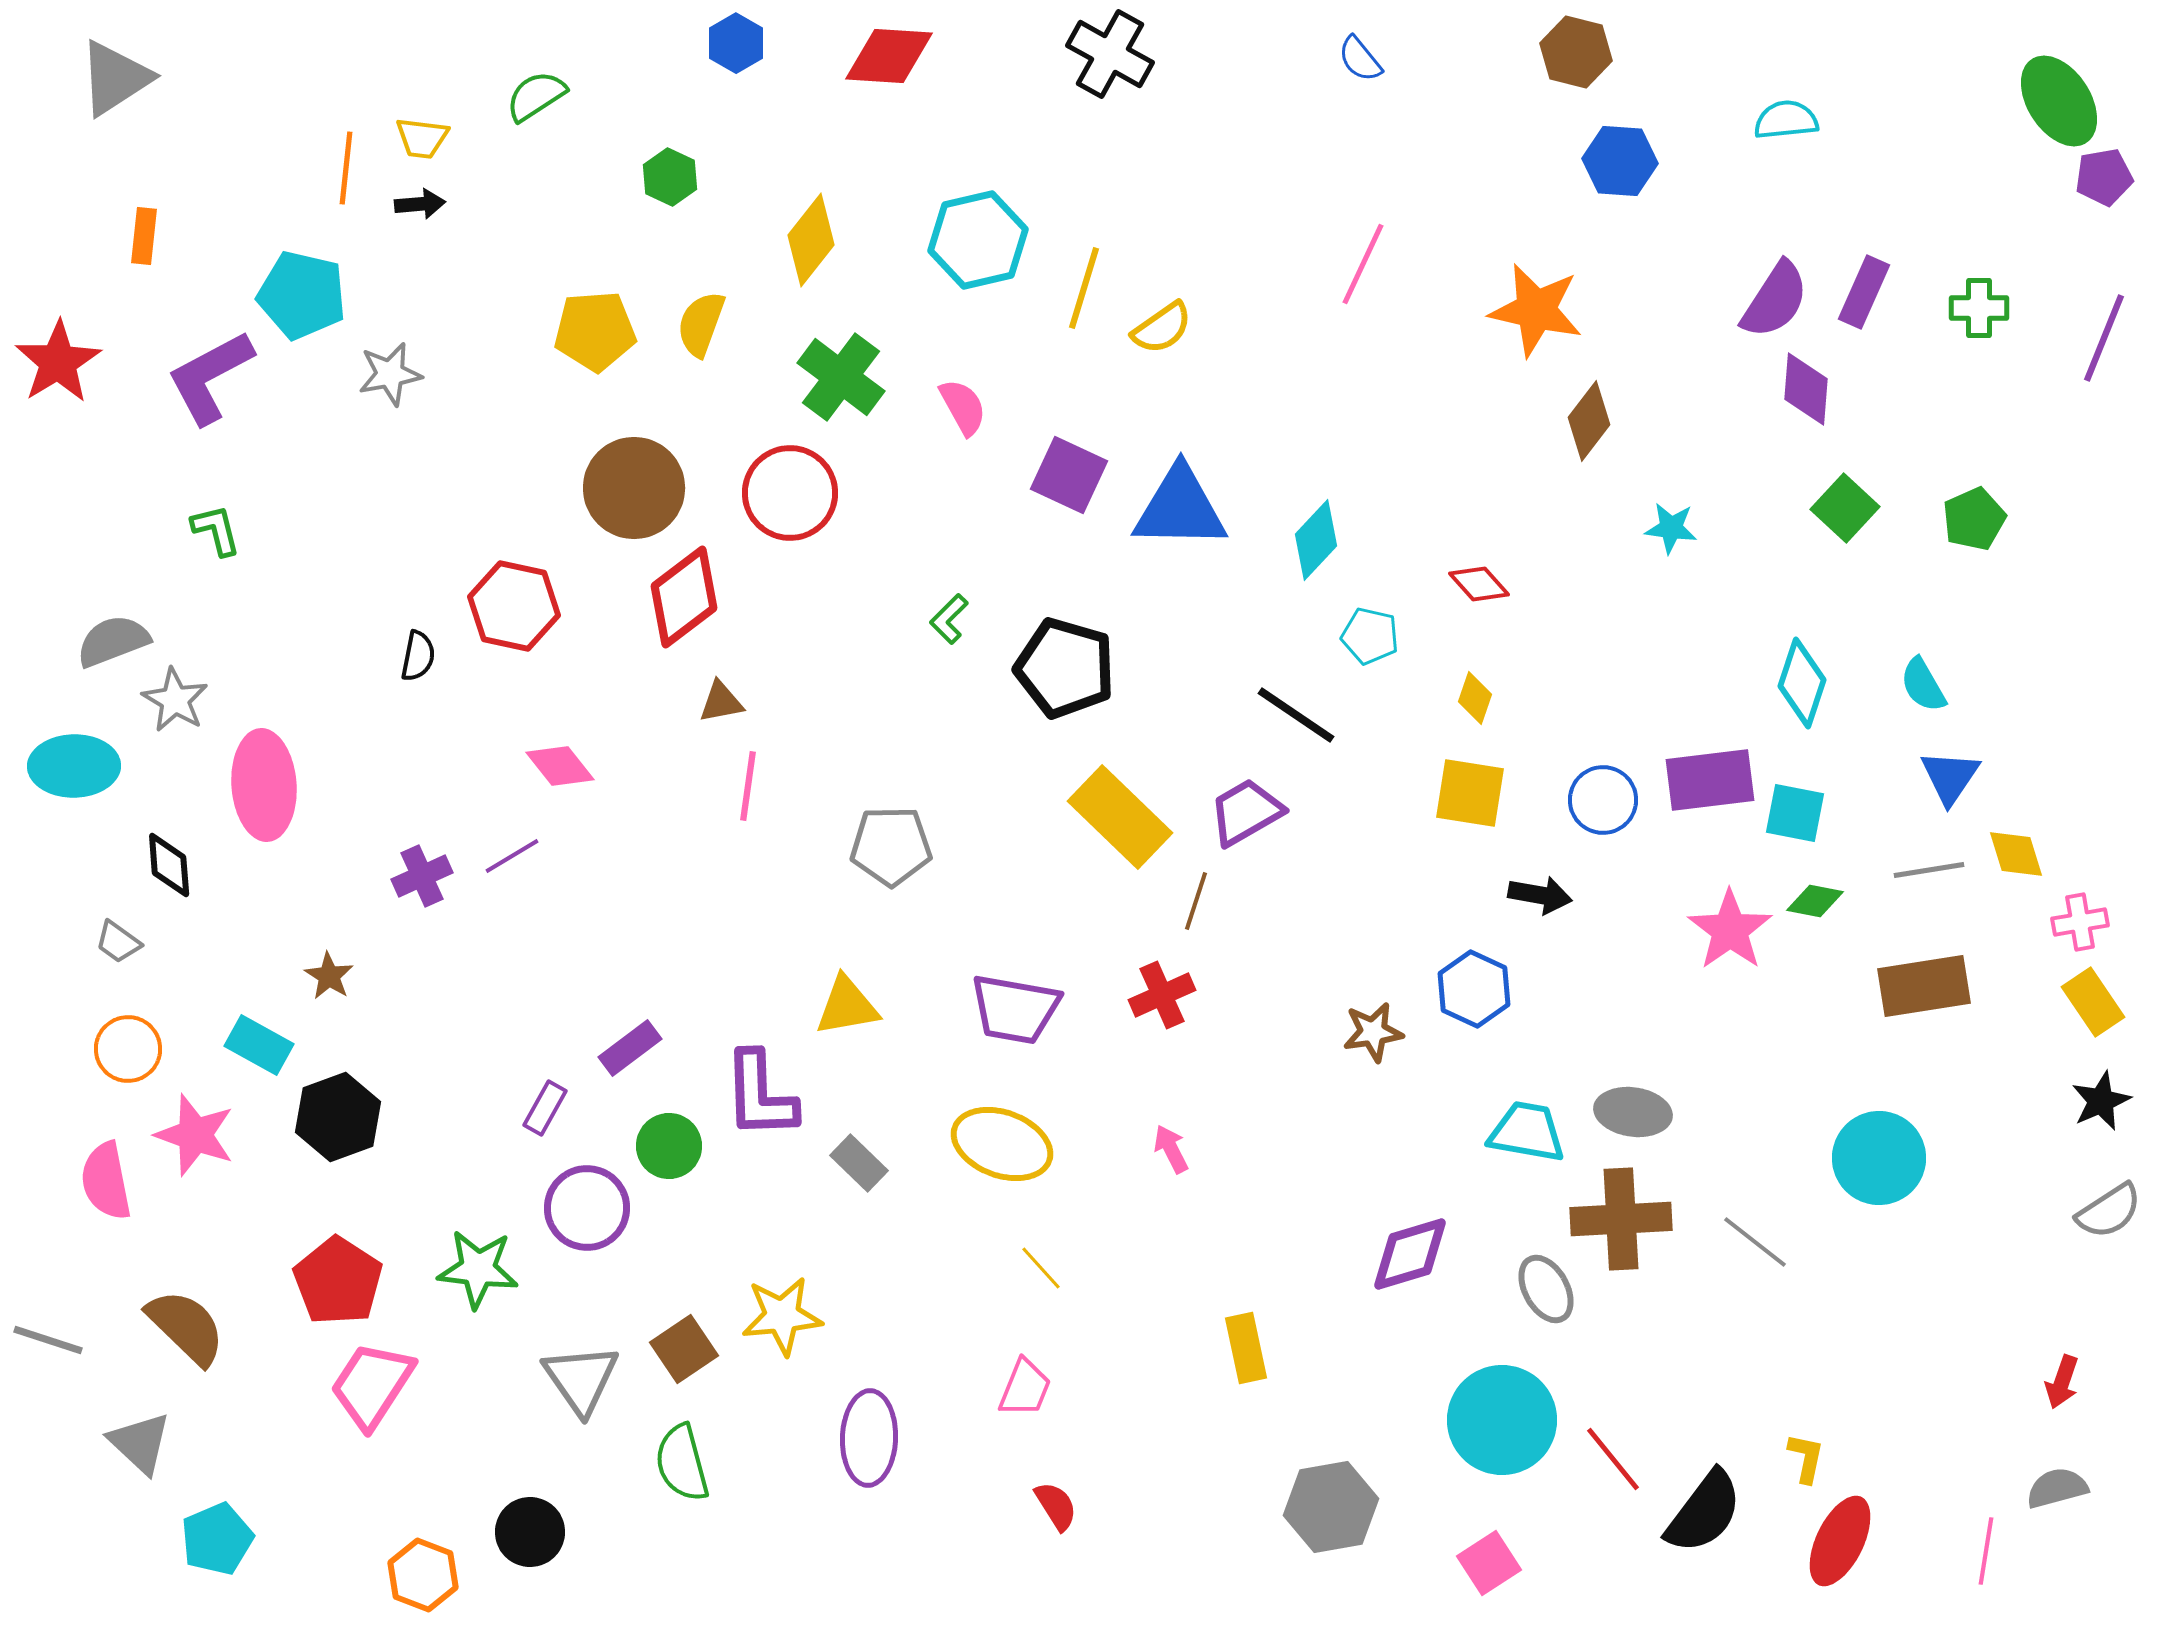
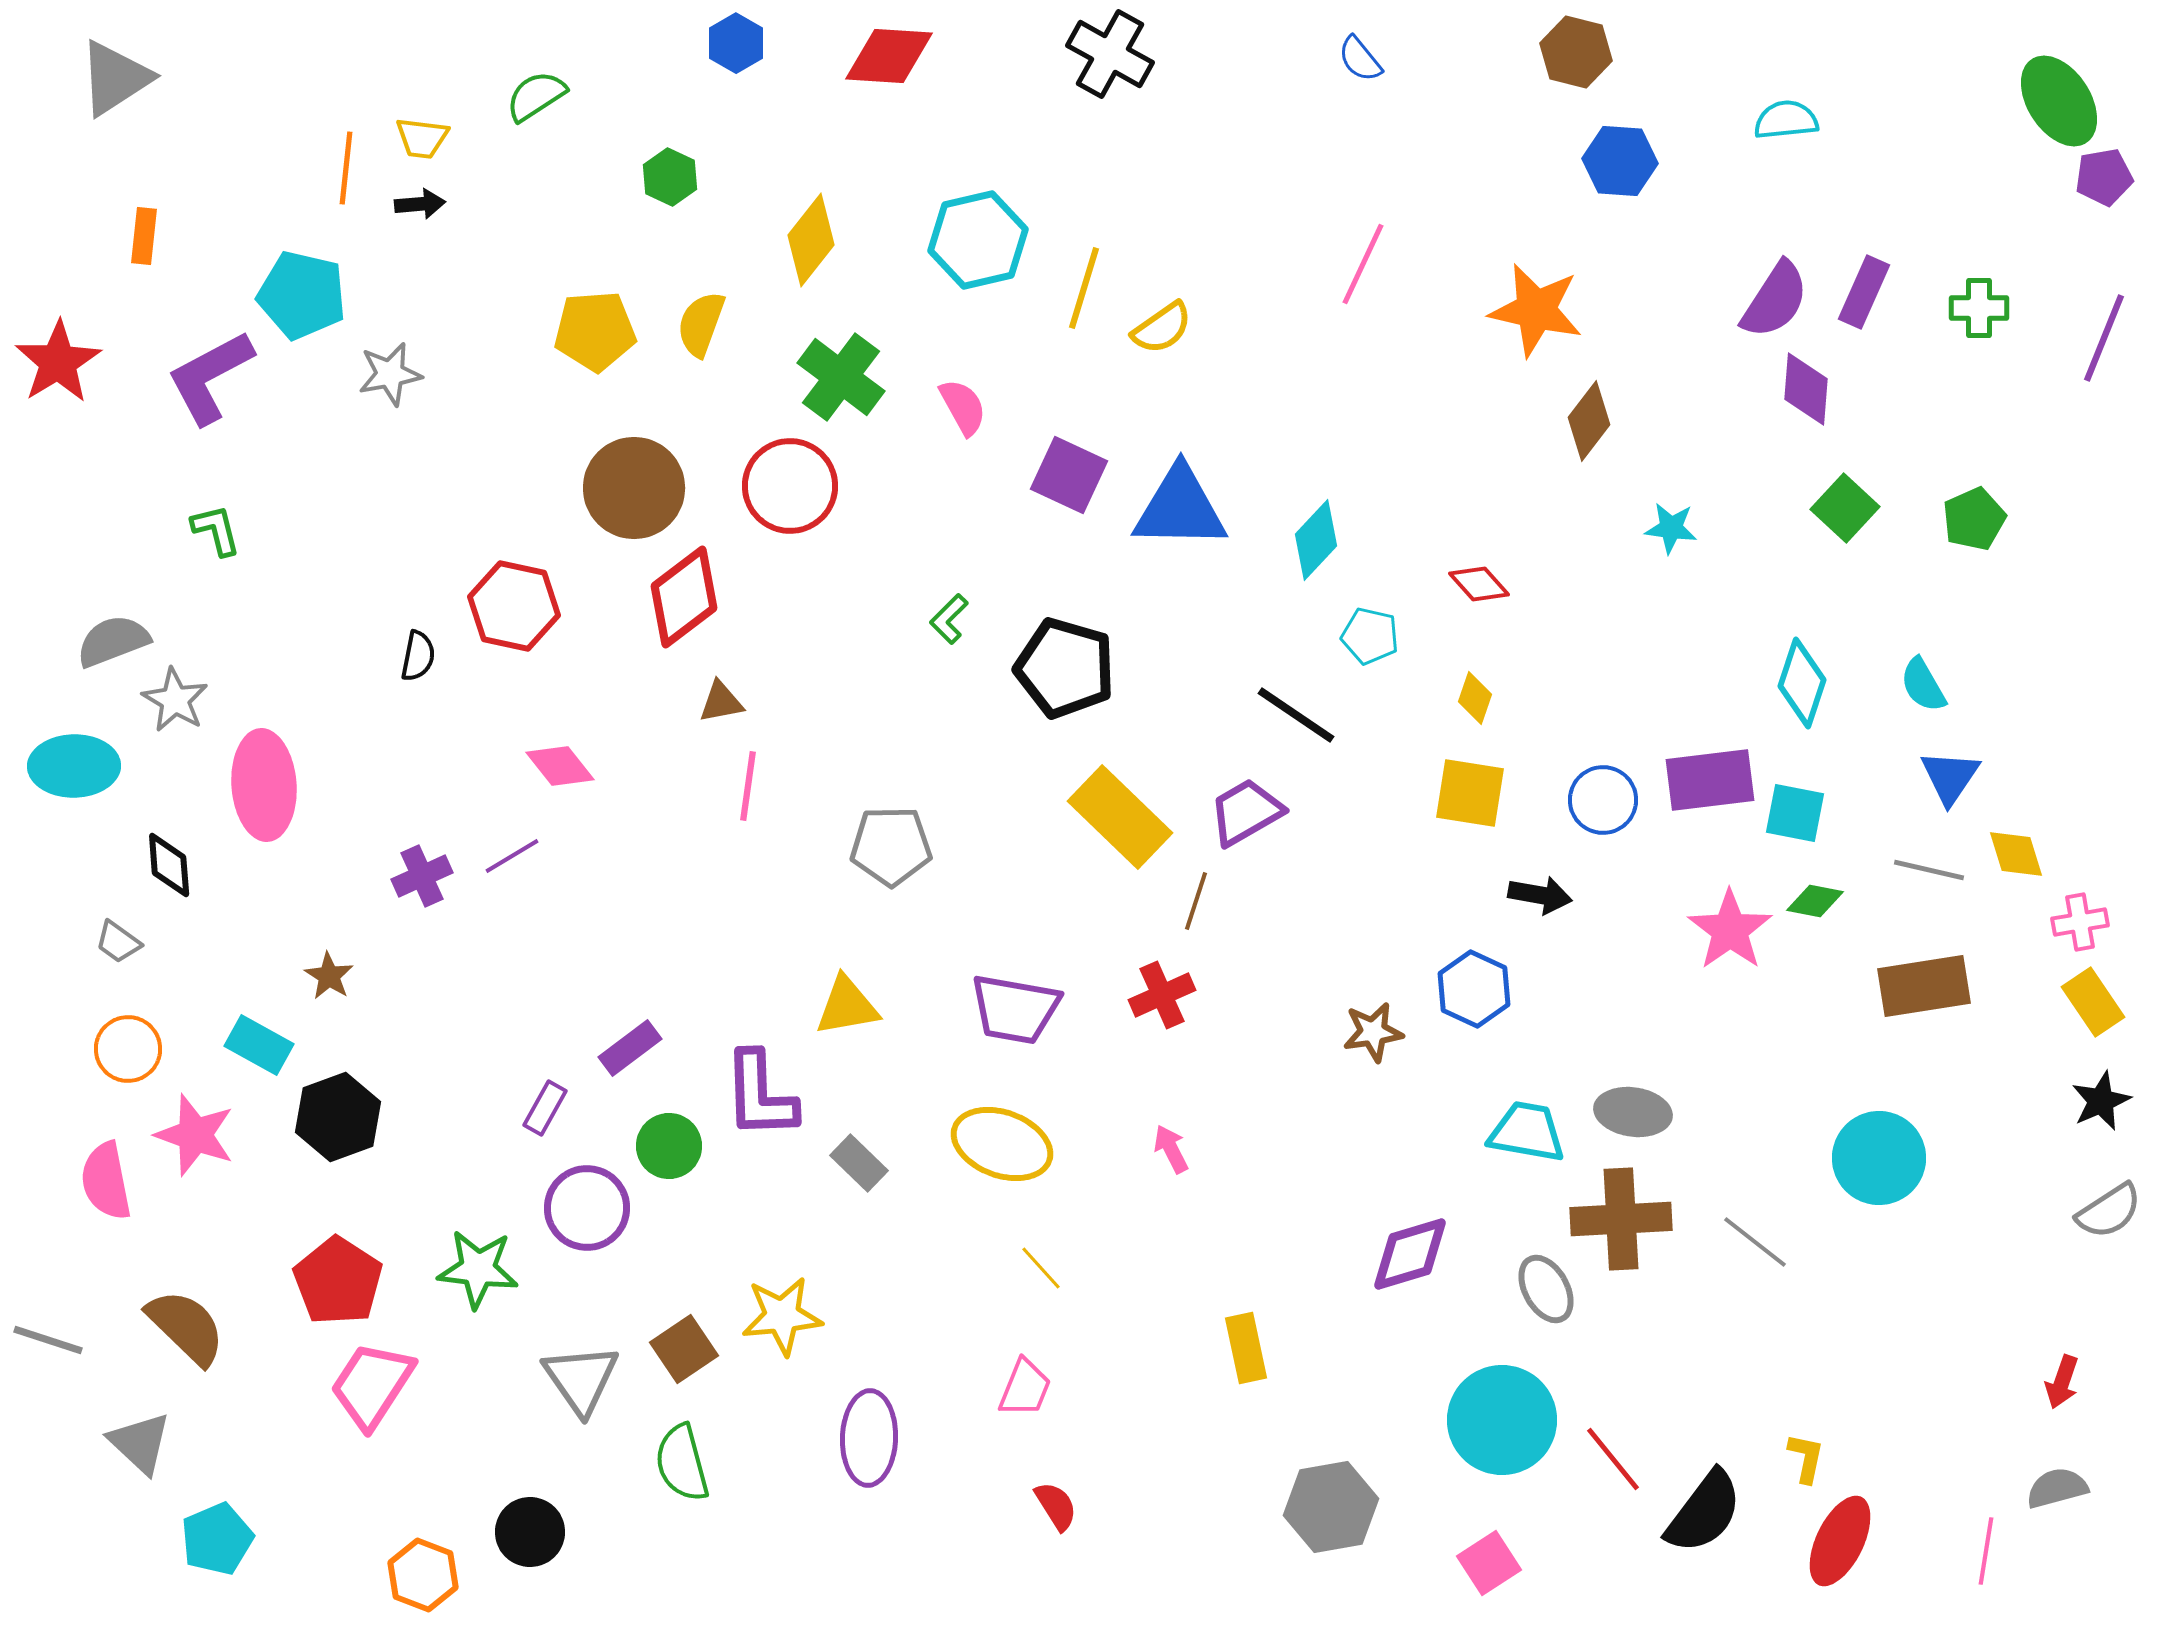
red circle at (790, 493): moved 7 px up
gray line at (1929, 870): rotated 22 degrees clockwise
